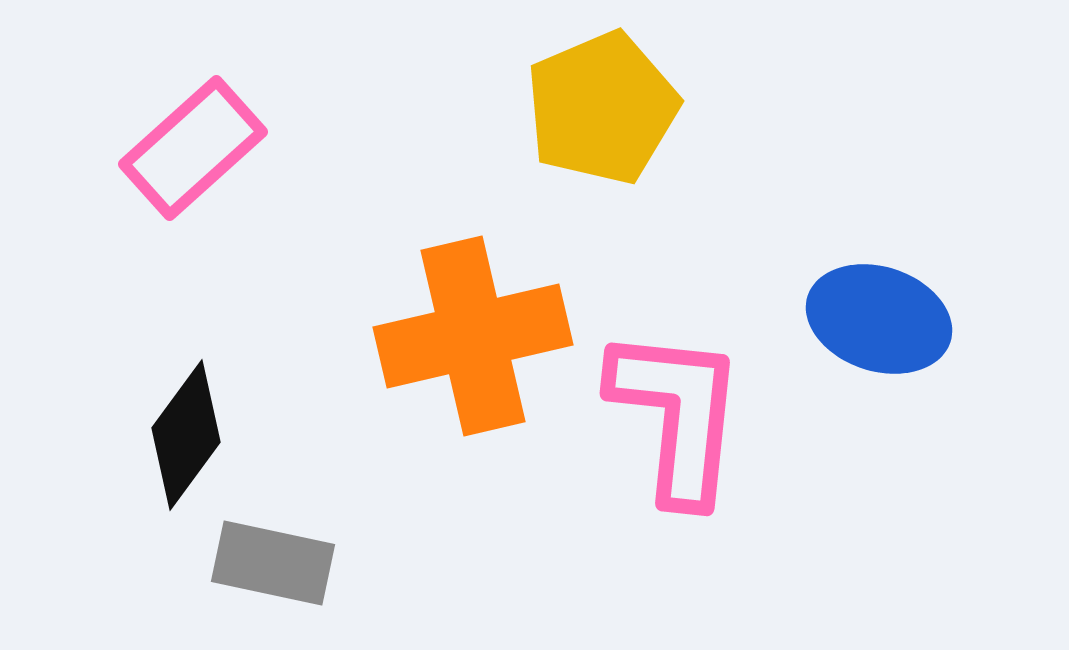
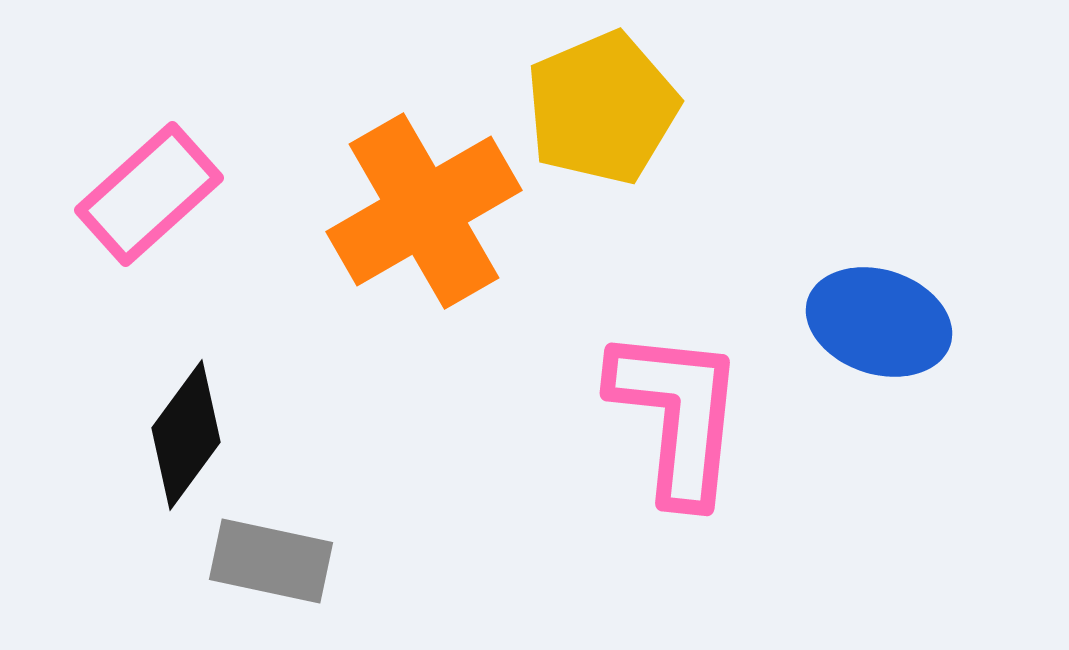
pink rectangle: moved 44 px left, 46 px down
blue ellipse: moved 3 px down
orange cross: moved 49 px left, 125 px up; rotated 17 degrees counterclockwise
gray rectangle: moved 2 px left, 2 px up
